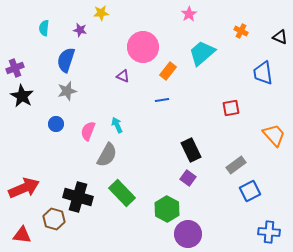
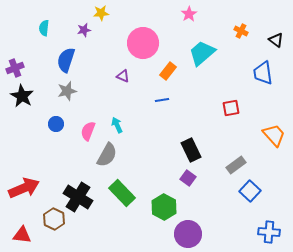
purple star: moved 4 px right; rotated 24 degrees counterclockwise
black triangle: moved 4 px left, 3 px down; rotated 14 degrees clockwise
pink circle: moved 4 px up
blue square: rotated 20 degrees counterclockwise
black cross: rotated 16 degrees clockwise
green hexagon: moved 3 px left, 2 px up
brown hexagon: rotated 10 degrees clockwise
